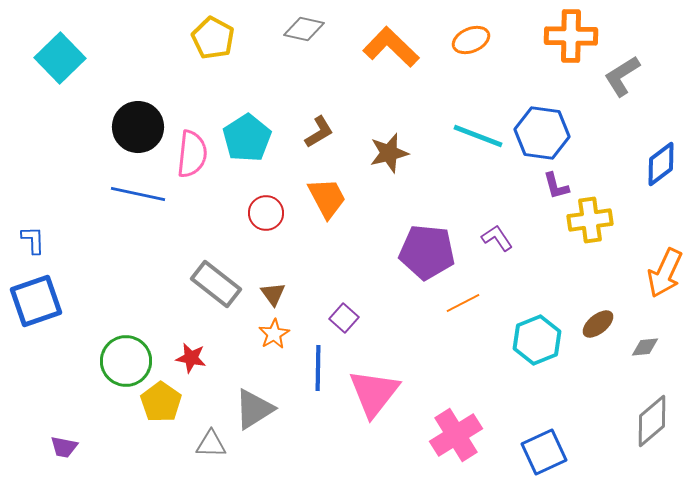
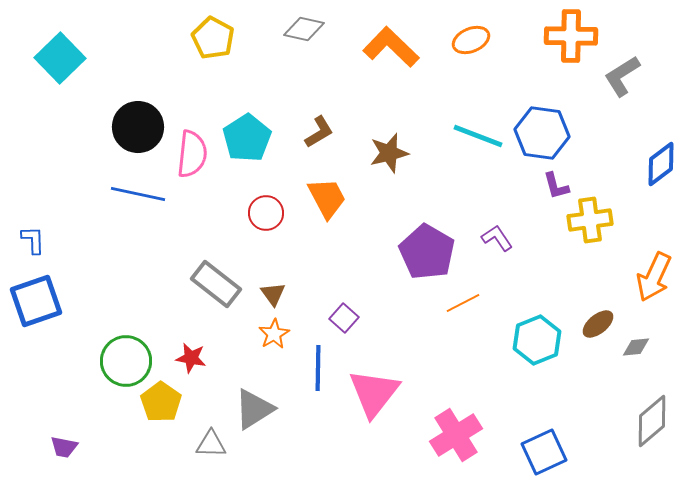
purple pentagon at (427, 252): rotated 24 degrees clockwise
orange arrow at (665, 273): moved 11 px left, 4 px down
gray diamond at (645, 347): moved 9 px left
